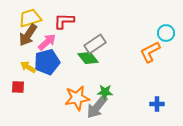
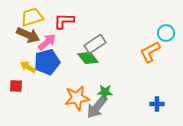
yellow trapezoid: moved 2 px right, 1 px up
brown arrow: rotated 100 degrees counterclockwise
red square: moved 2 px left, 1 px up
